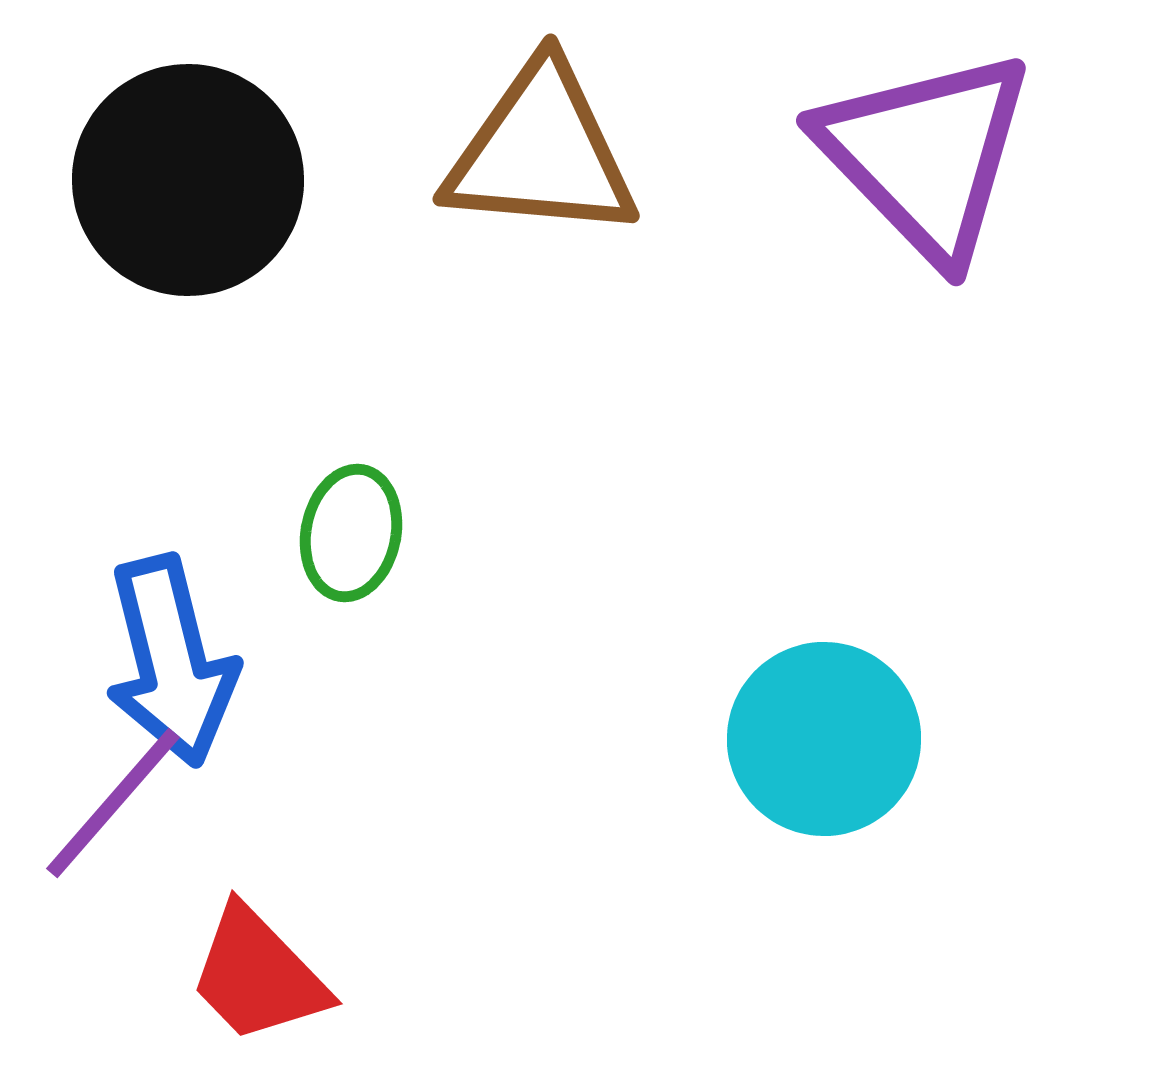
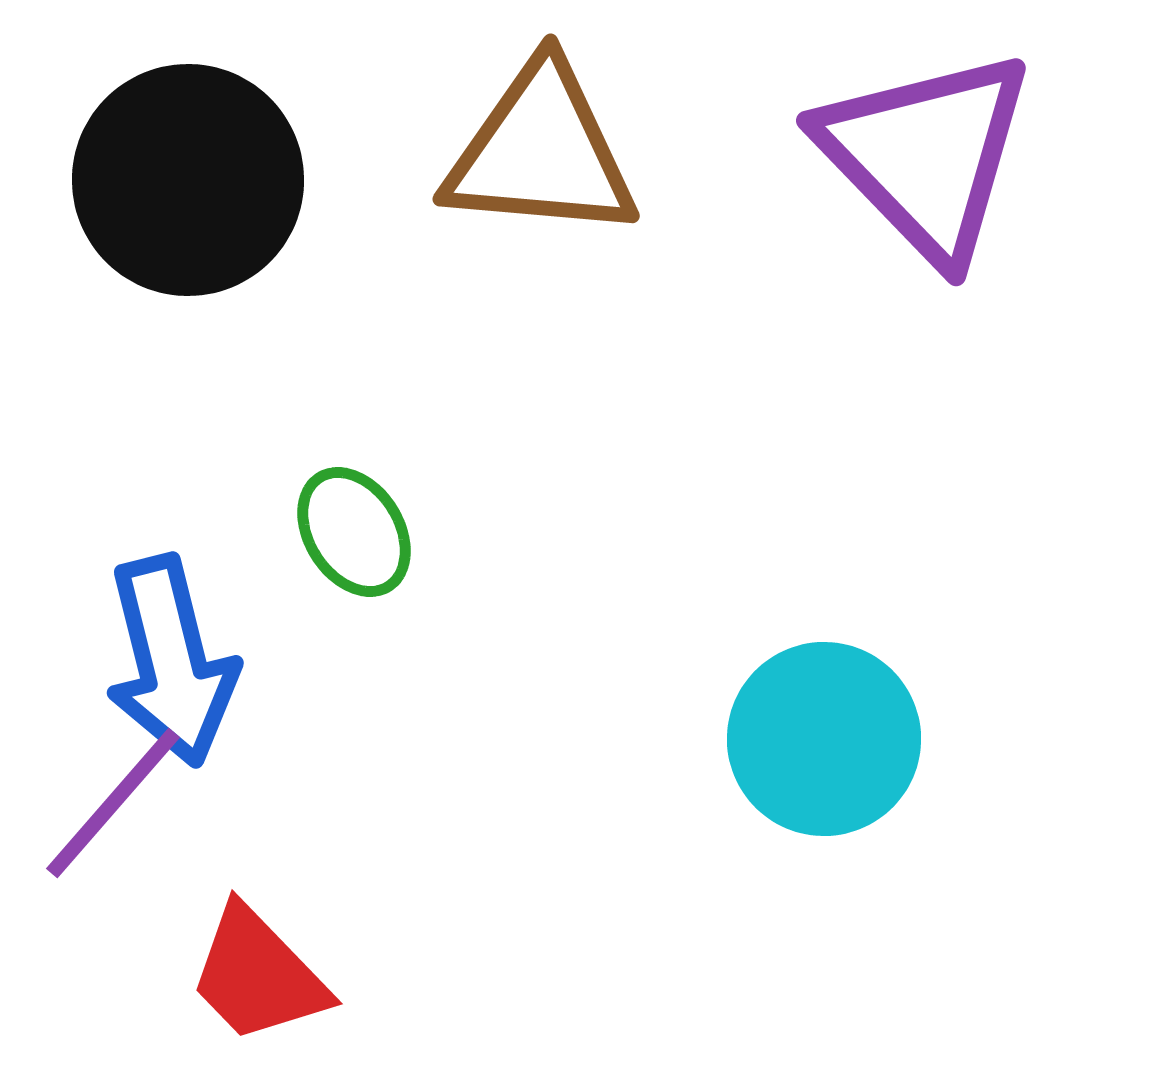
green ellipse: moved 3 px right, 1 px up; rotated 43 degrees counterclockwise
